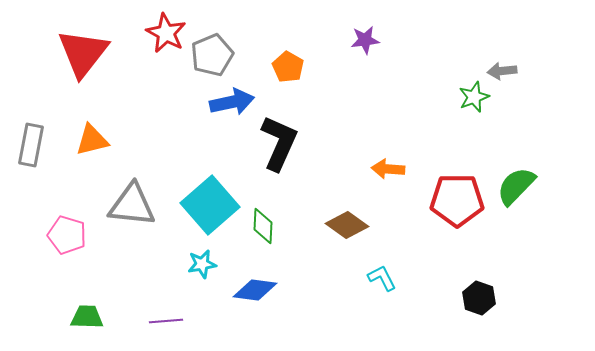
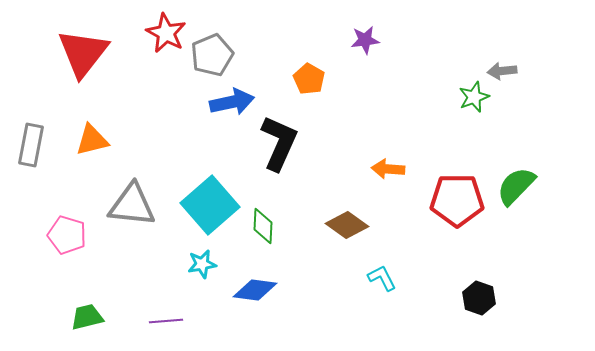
orange pentagon: moved 21 px right, 12 px down
green trapezoid: rotated 16 degrees counterclockwise
